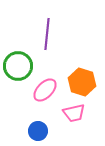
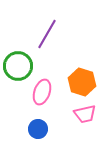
purple line: rotated 24 degrees clockwise
pink ellipse: moved 3 px left, 2 px down; rotated 25 degrees counterclockwise
pink trapezoid: moved 11 px right, 1 px down
blue circle: moved 2 px up
